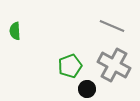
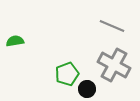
green semicircle: moved 10 px down; rotated 84 degrees clockwise
green pentagon: moved 3 px left, 8 px down
